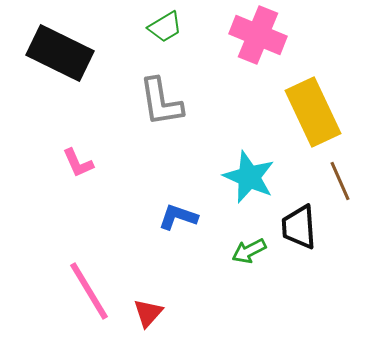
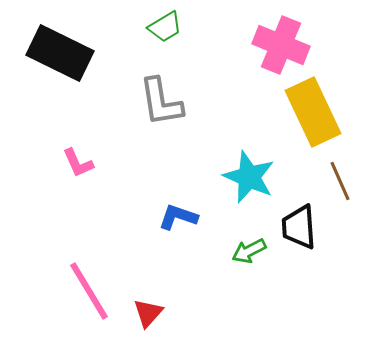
pink cross: moved 23 px right, 10 px down
